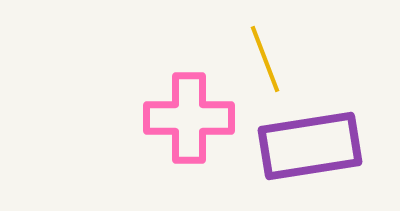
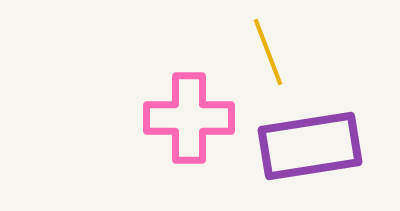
yellow line: moved 3 px right, 7 px up
